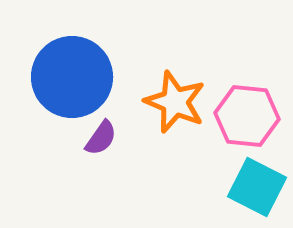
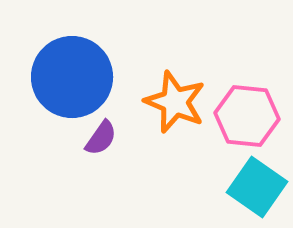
cyan square: rotated 8 degrees clockwise
